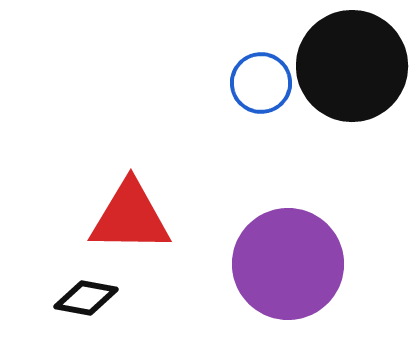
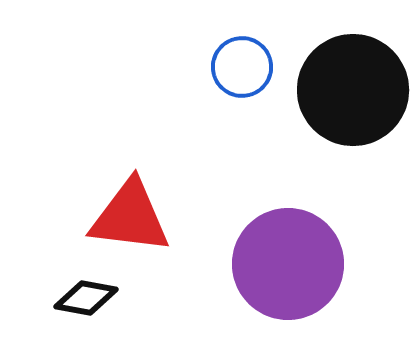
black circle: moved 1 px right, 24 px down
blue circle: moved 19 px left, 16 px up
red triangle: rotated 6 degrees clockwise
